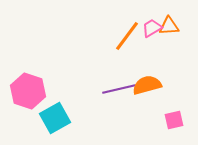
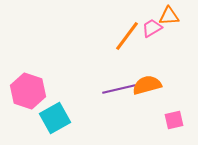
orange triangle: moved 10 px up
